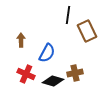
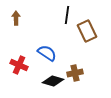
black line: moved 1 px left
brown arrow: moved 5 px left, 22 px up
blue semicircle: rotated 84 degrees counterclockwise
red cross: moved 7 px left, 9 px up
